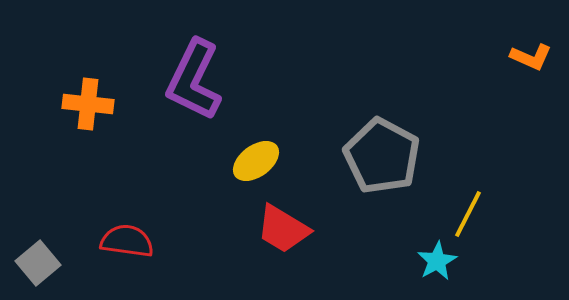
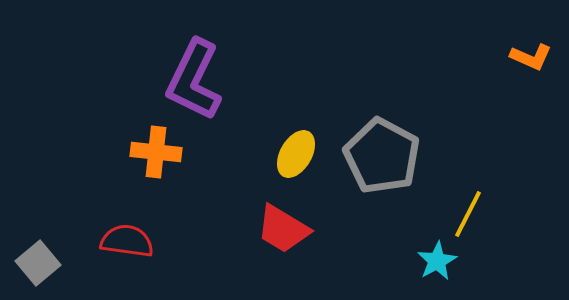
orange cross: moved 68 px right, 48 px down
yellow ellipse: moved 40 px right, 7 px up; rotated 24 degrees counterclockwise
